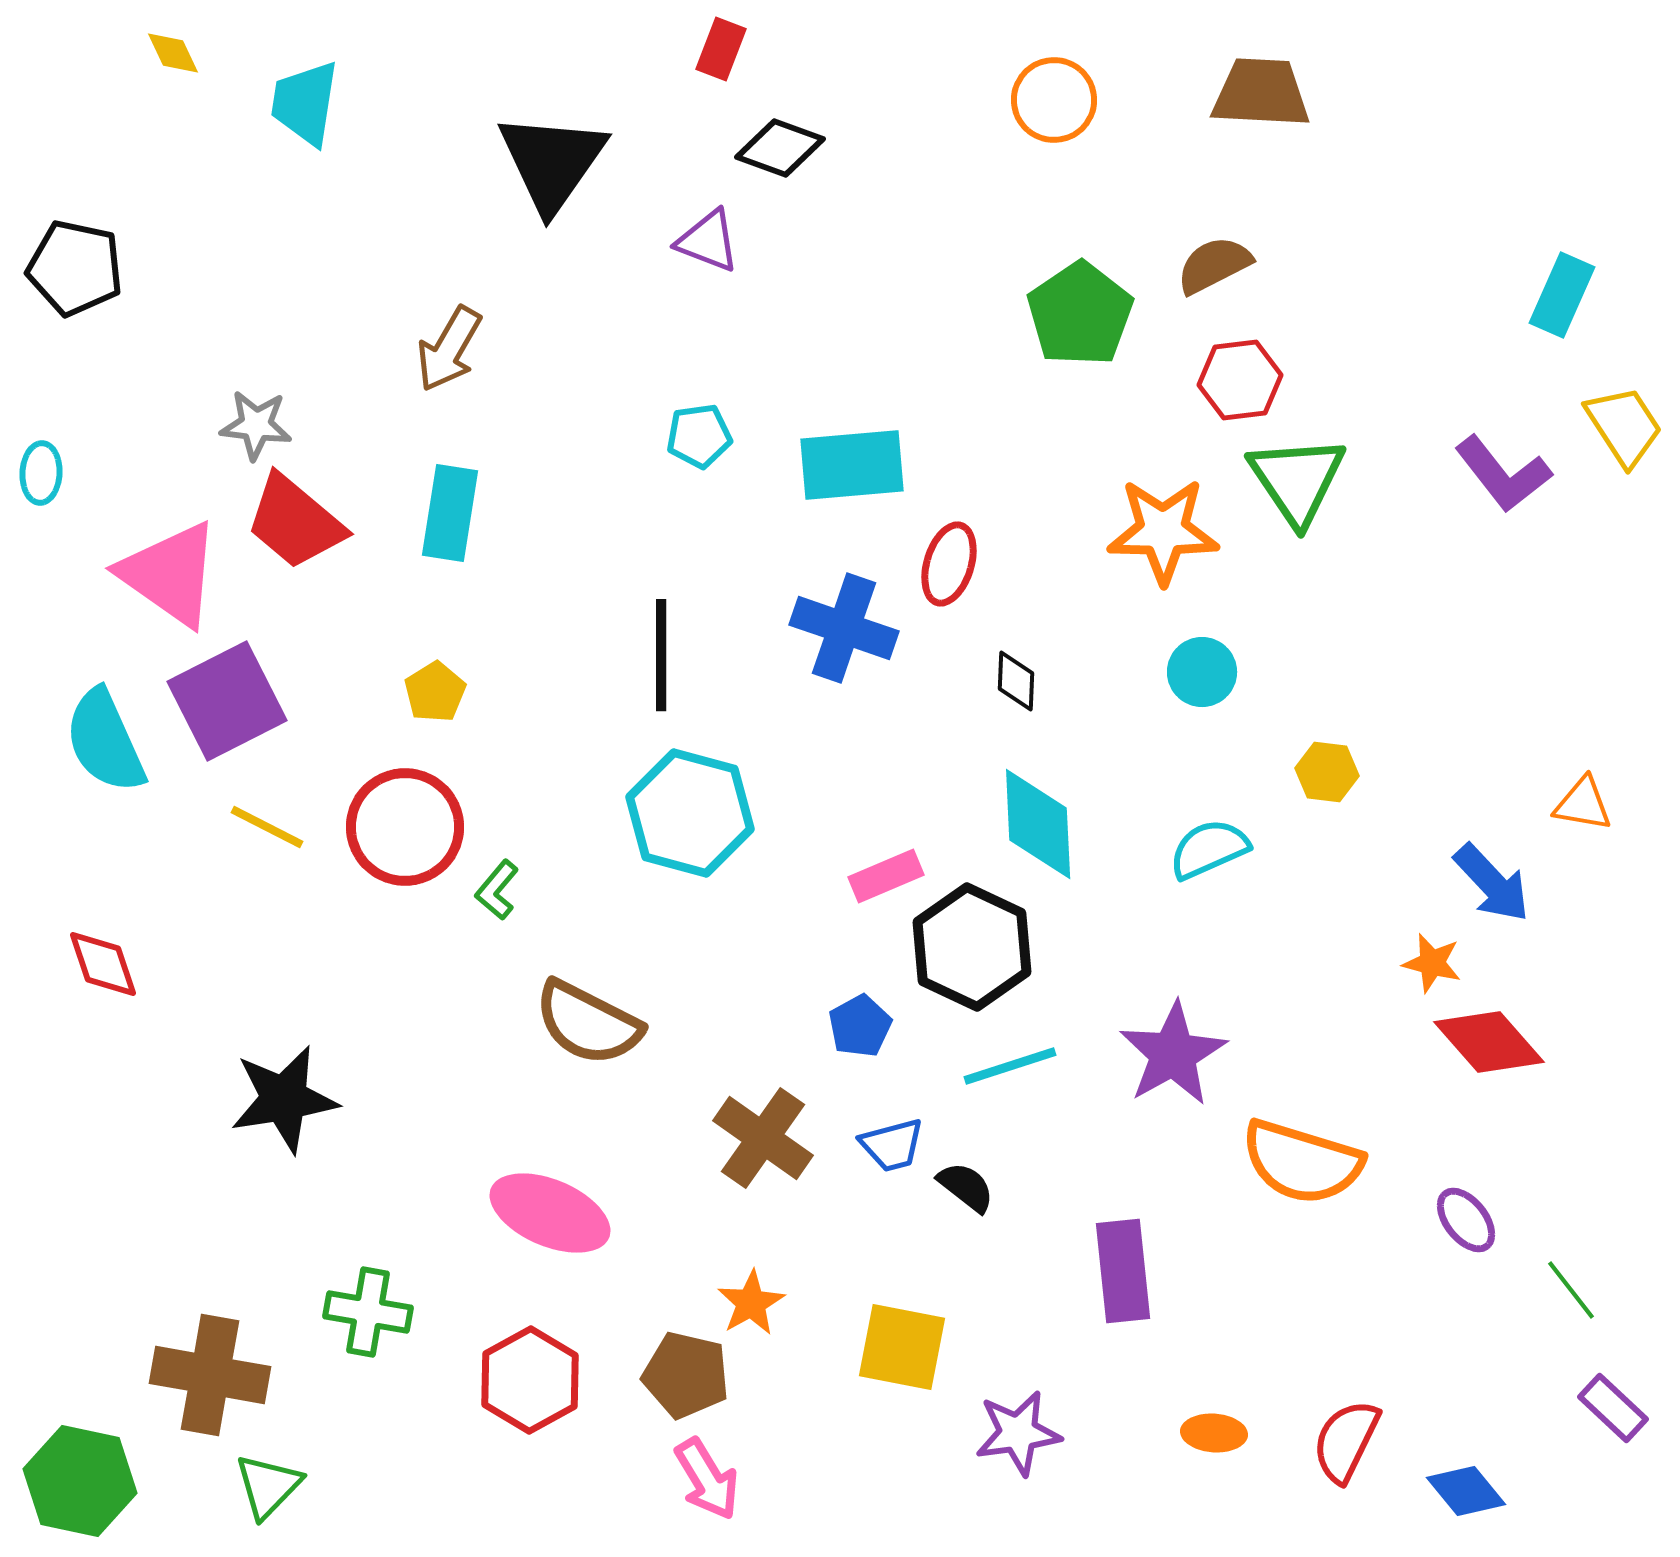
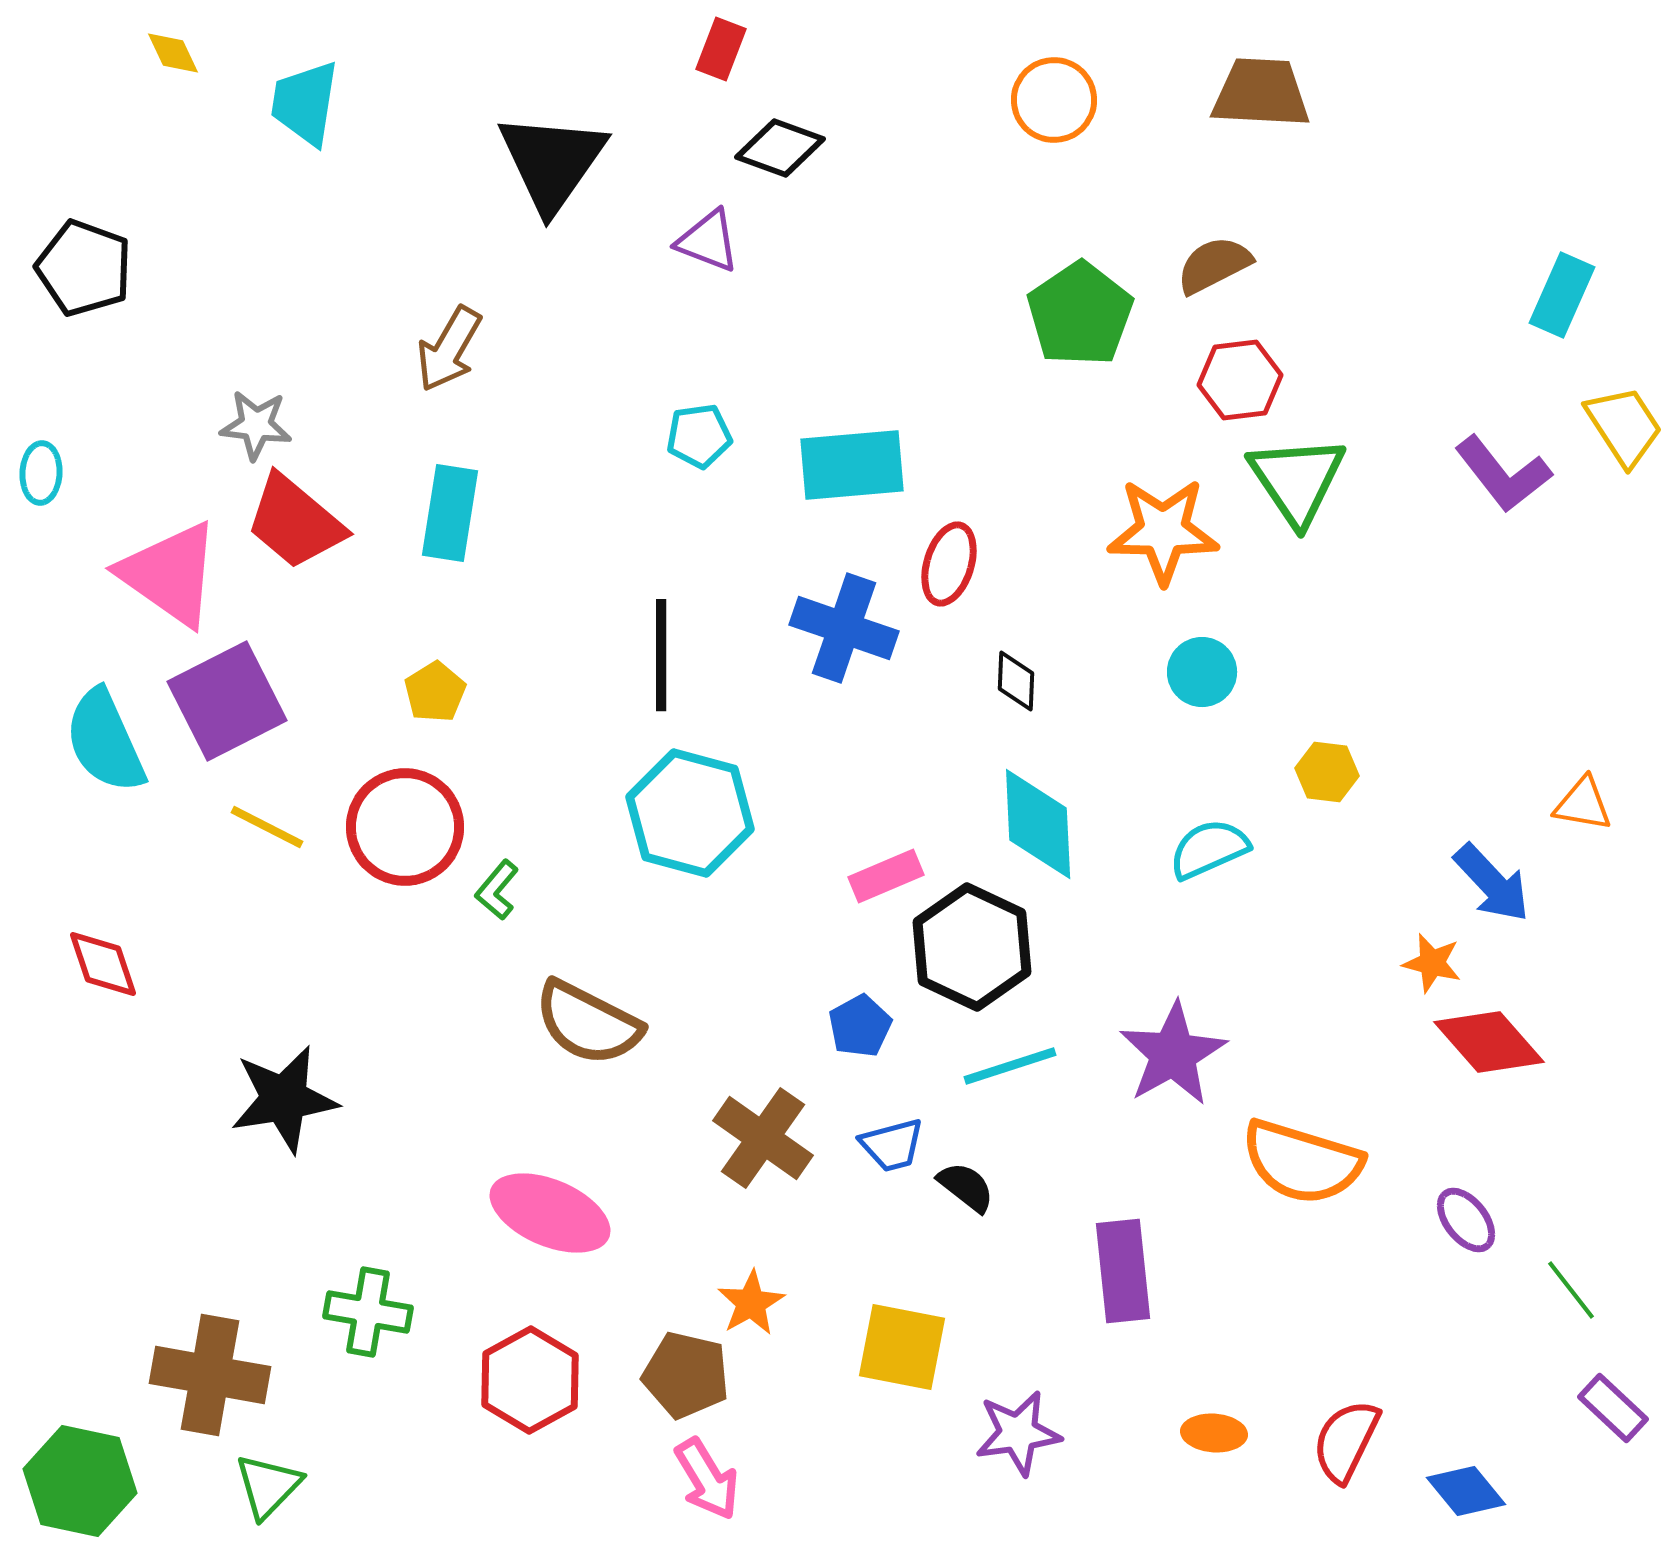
black pentagon at (75, 268): moved 9 px right; rotated 8 degrees clockwise
